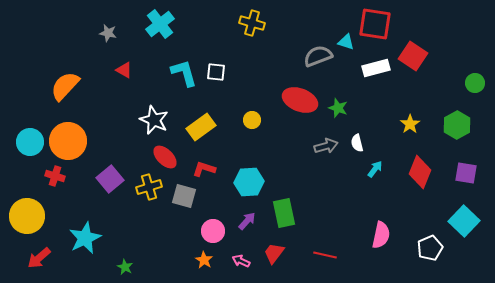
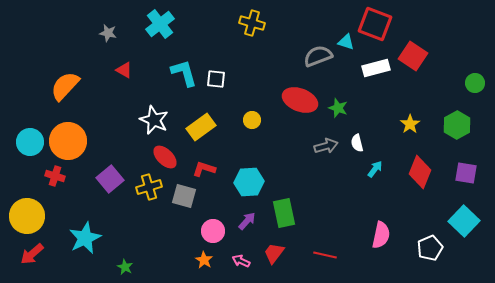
red square at (375, 24): rotated 12 degrees clockwise
white square at (216, 72): moved 7 px down
red arrow at (39, 258): moved 7 px left, 4 px up
